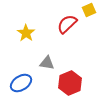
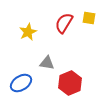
yellow square: moved 8 px down; rotated 32 degrees clockwise
red semicircle: moved 3 px left, 1 px up; rotated 15 degrees counterclockwise
yellow star: moved 2 px right, 1 px up; rotated 12 degrees clockwise
